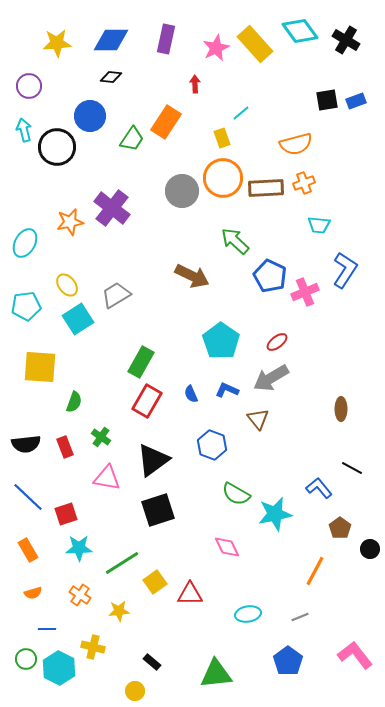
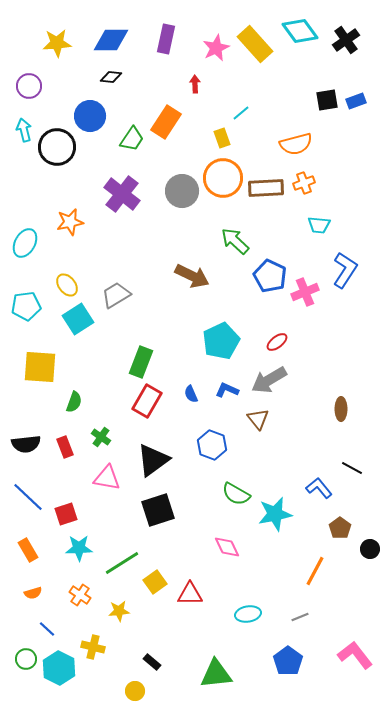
black cross at (346, 40): rotated 24 degrees clockwise
purple cross at (112, 208): moved 10 px right, 14 px up
cyan pentagon at (221, 341): rotated 12 degrees clockwise
green rectangle at (141, 362): rotated 8 degrees counterclockwise
gray arrow at (271, 378): moved 2 px left, 2 px down
blue line at (47, 629): rotated 42 degrees clockwise
